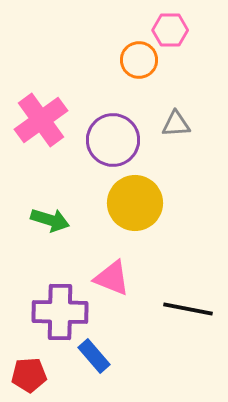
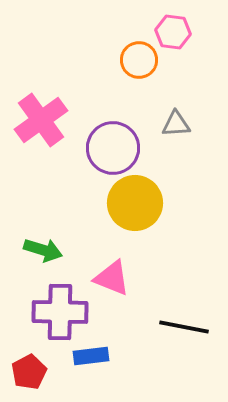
pink hexagon: moved 3 px right, 2 px down; rotated 8 degrees clockwise
purple circle: moved 8 px down
green arrow: moved 7 px left, 30 px down
black line: moved 4 px left, 18 px down
blue rectangle: moved 3 px left; rotated 56 degrees counterclockwise
red pentagon: moved 3 px up; rotated 24 degrees counterclockwise
